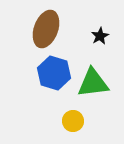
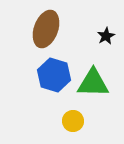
black star: moved 6 px right
blue hexagon: moved 2 px down
green triangle: rotated 8 degrees clockwise
